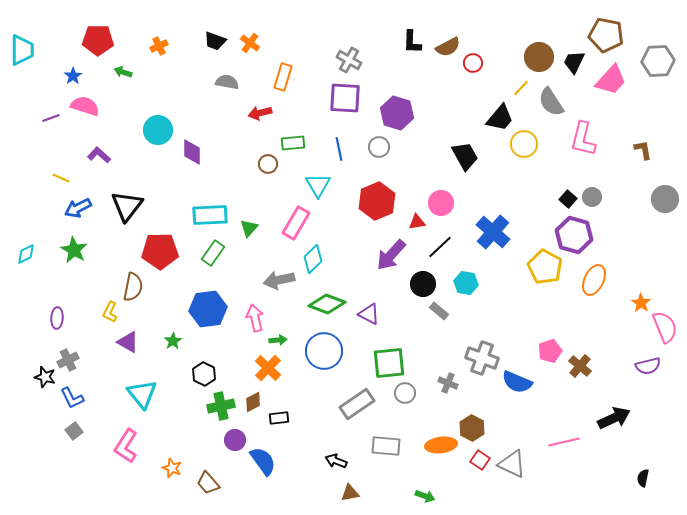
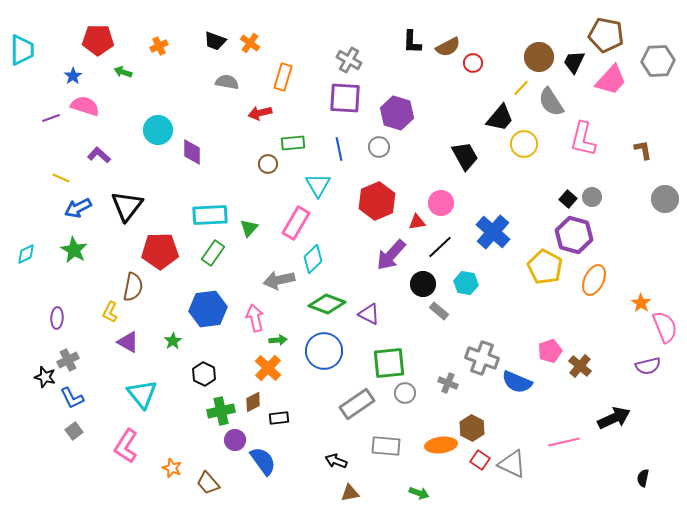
green cross at (221, 406): moved 5 px down
green arrow at (425, 496): moved 6 px left, 3 px up
